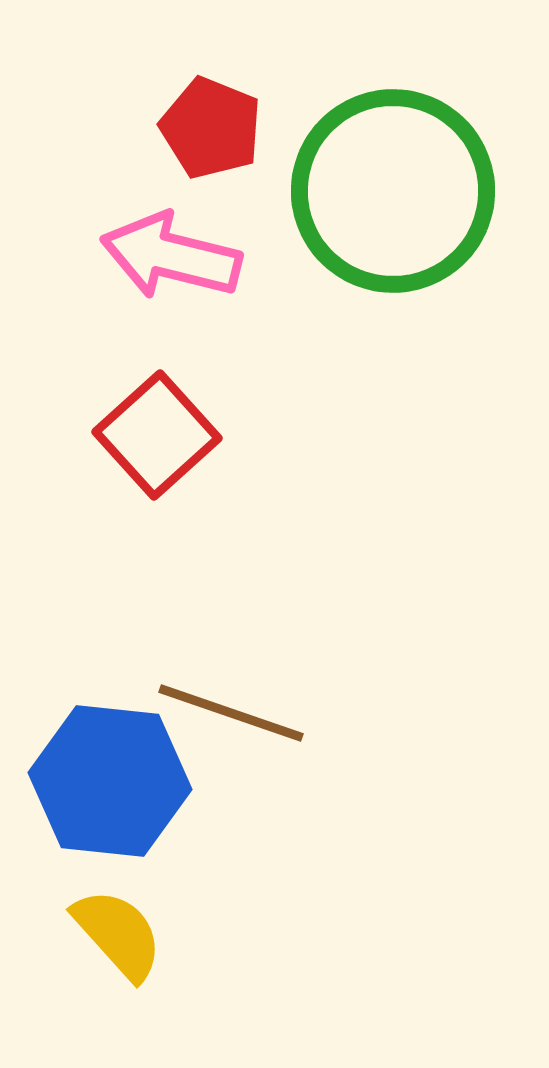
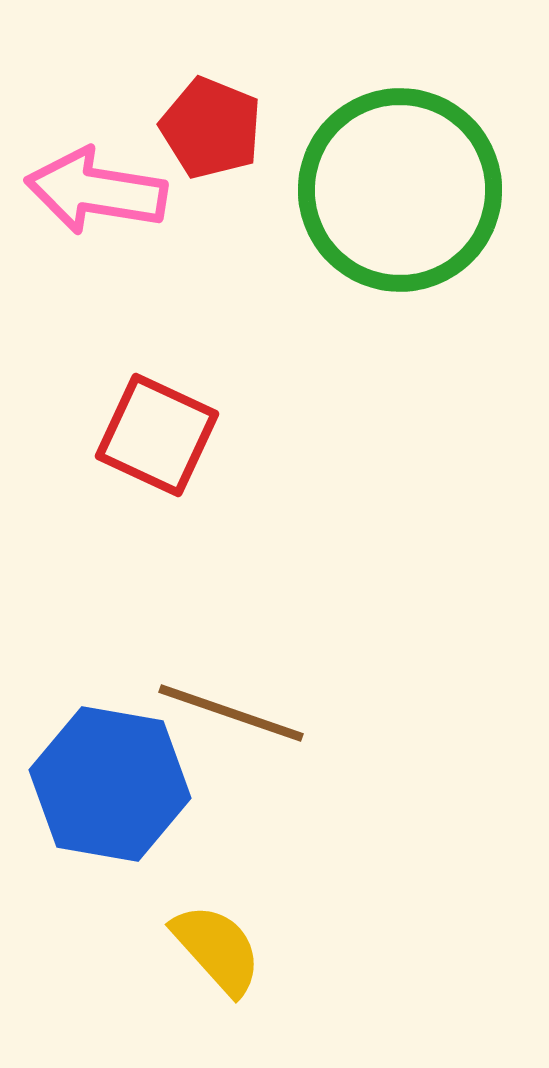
green circle: moved 7 px right, 1 px up
pink arrow: moved 75 px left, 65 px up; rotated 5 degrees counterclockwise
red square: rotated 23 degrees counterclockwise
blue hexagon: moved 3 px down; rotated 4 degrees clockwise
yellow semicircle: moved 99 px right, 15 px down
